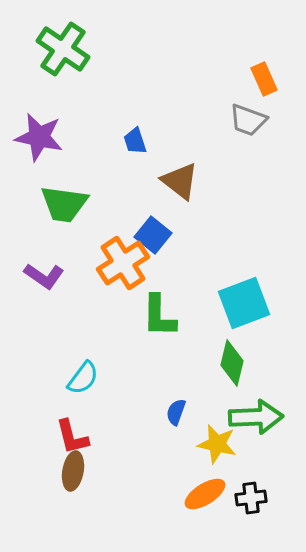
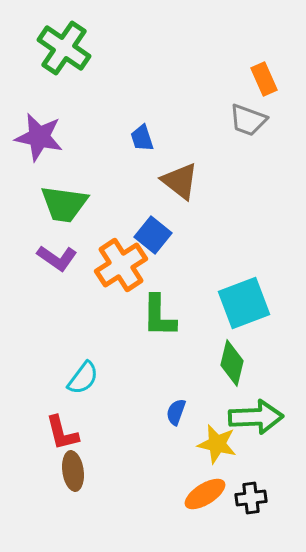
green cross: moved 1 px right, 1 px up
blue trapezoid: moved 7 px right, 3 px up
orange cross: moved 2 px left, 2 px down
purple L-shape: moved 13 px right, 18 px up
red L-shape: moved 10 px left, 4 px up
brown ellipse: rotated 18 degrees counterclockwise
